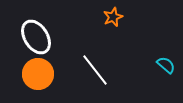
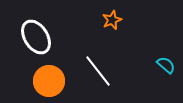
orange star: moved 1 px left, 3 px down
white line: moved 3 px right, 1 px down
orange circle: moved 11 px right, 7 px down
